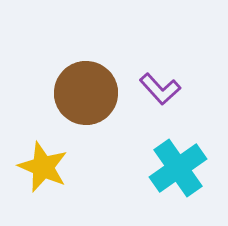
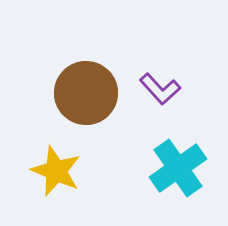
yellow star: moved 13 px right, 4 px down
